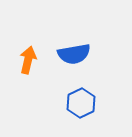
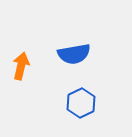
orange arrow: moved 7 px left, 6 px down
